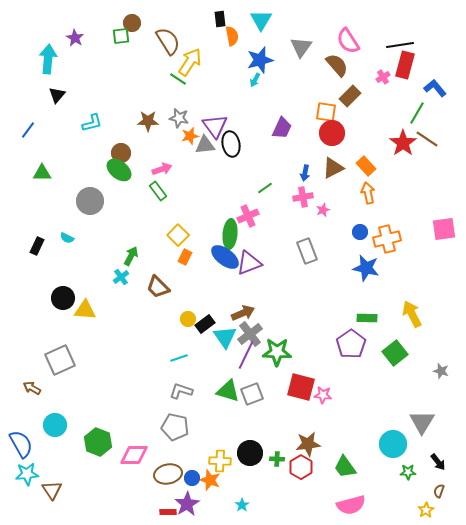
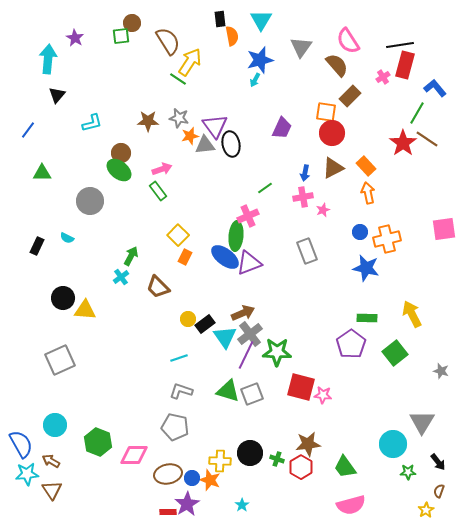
green ellipse at (230, 234): moved 6 px right, 2 px down
brown arrow at (32, 388): moved 19 px right, 73 px down
green cross at (277, 459): rotated 16 degrees clockwise
